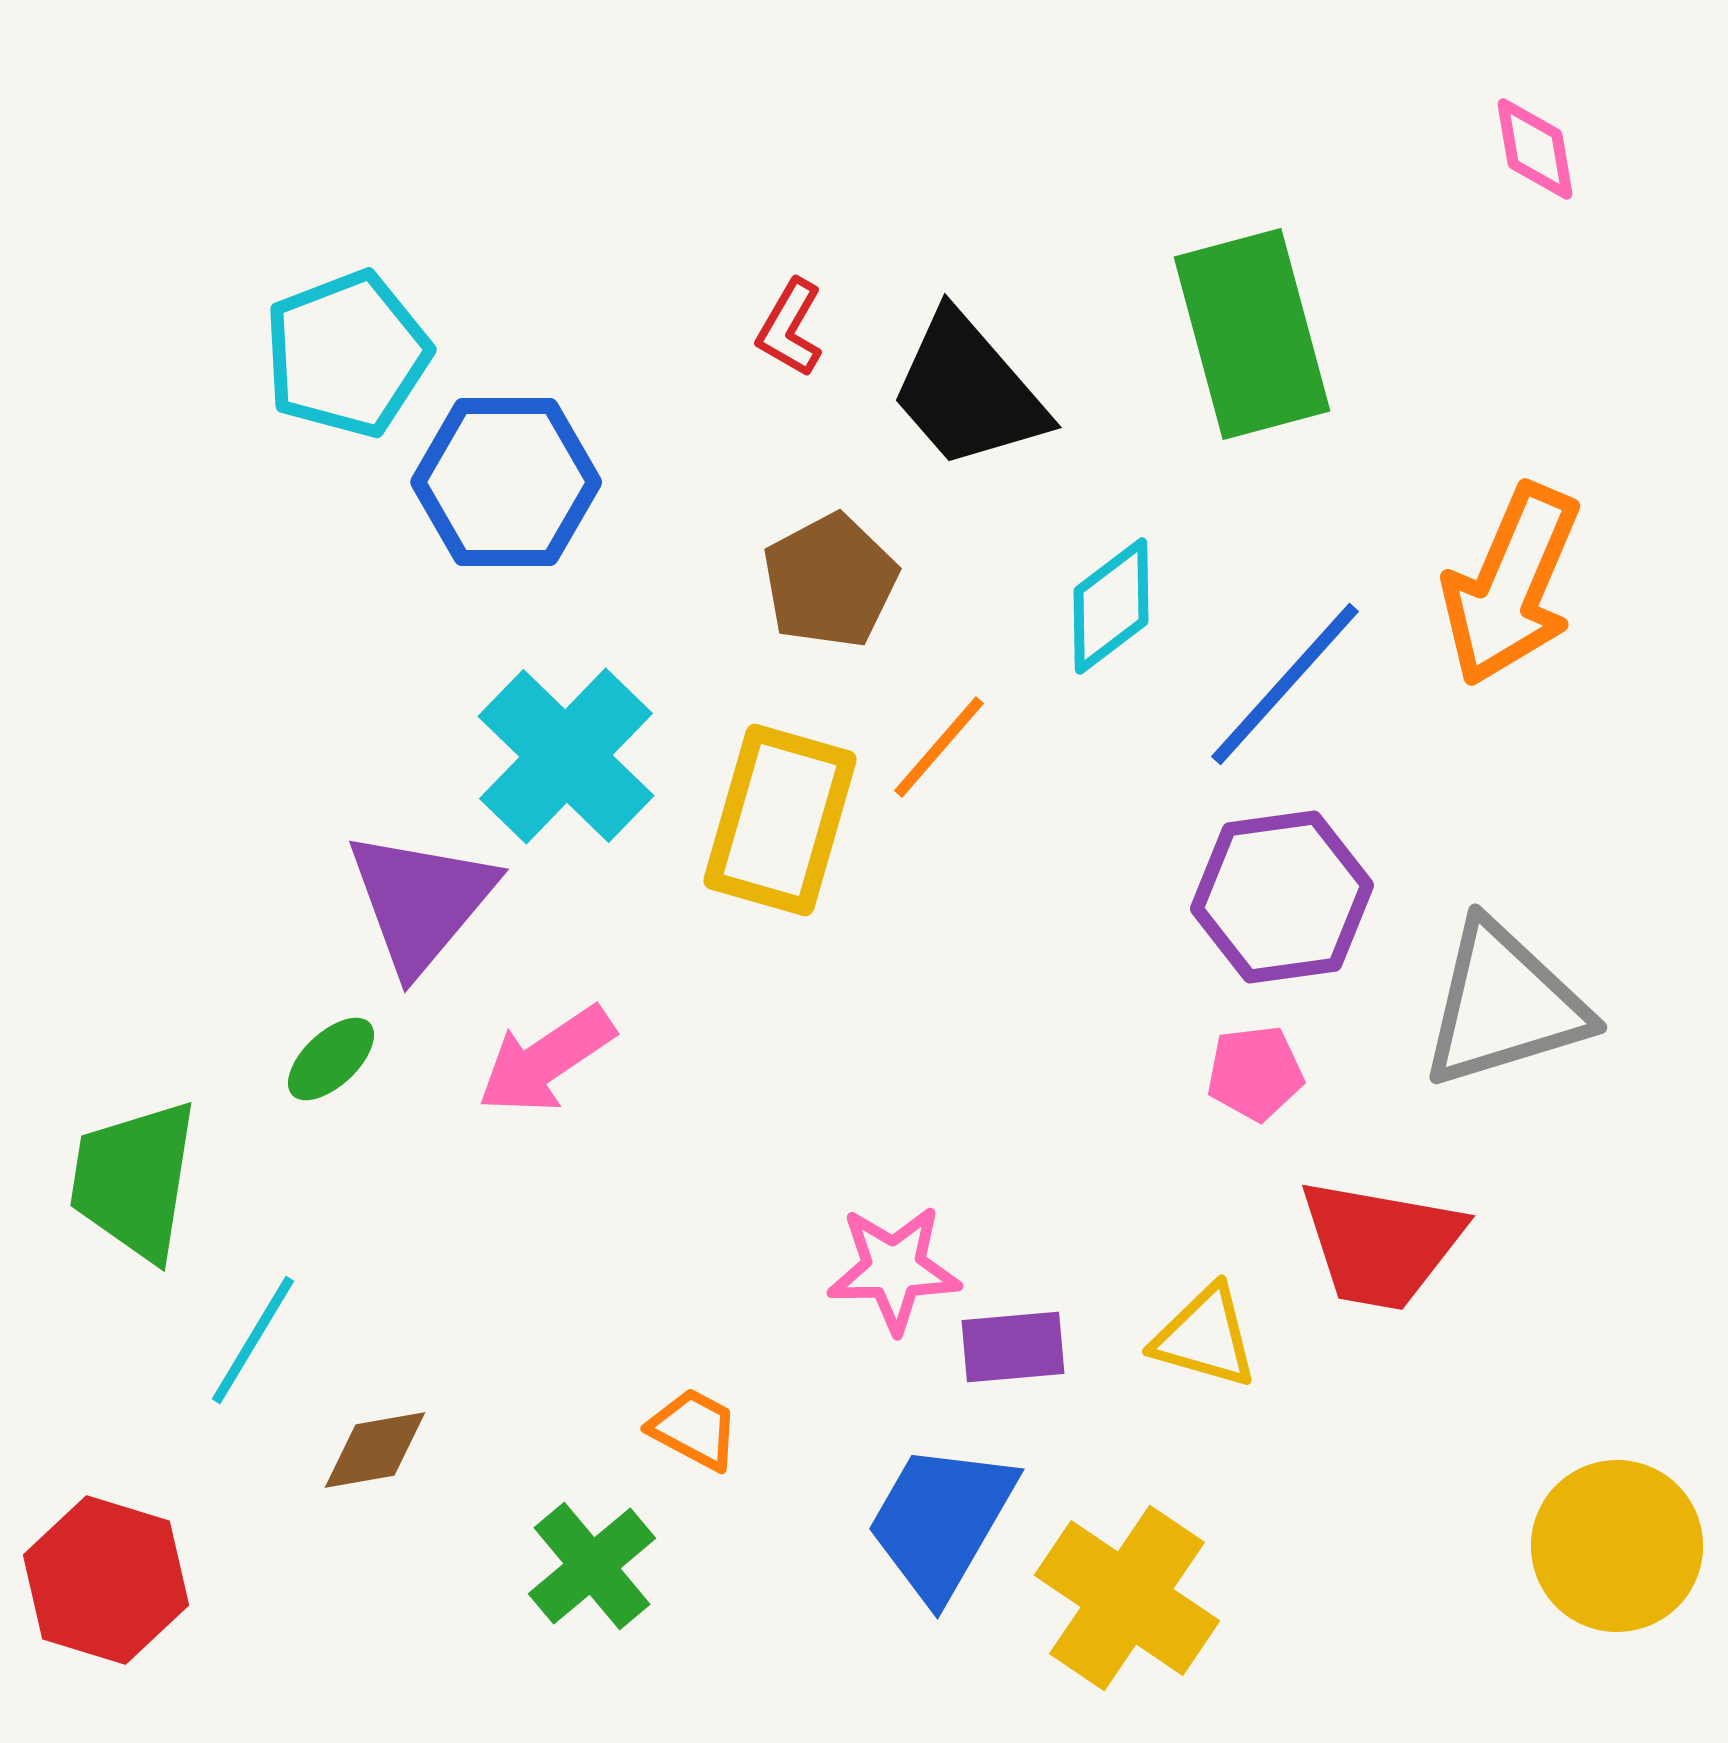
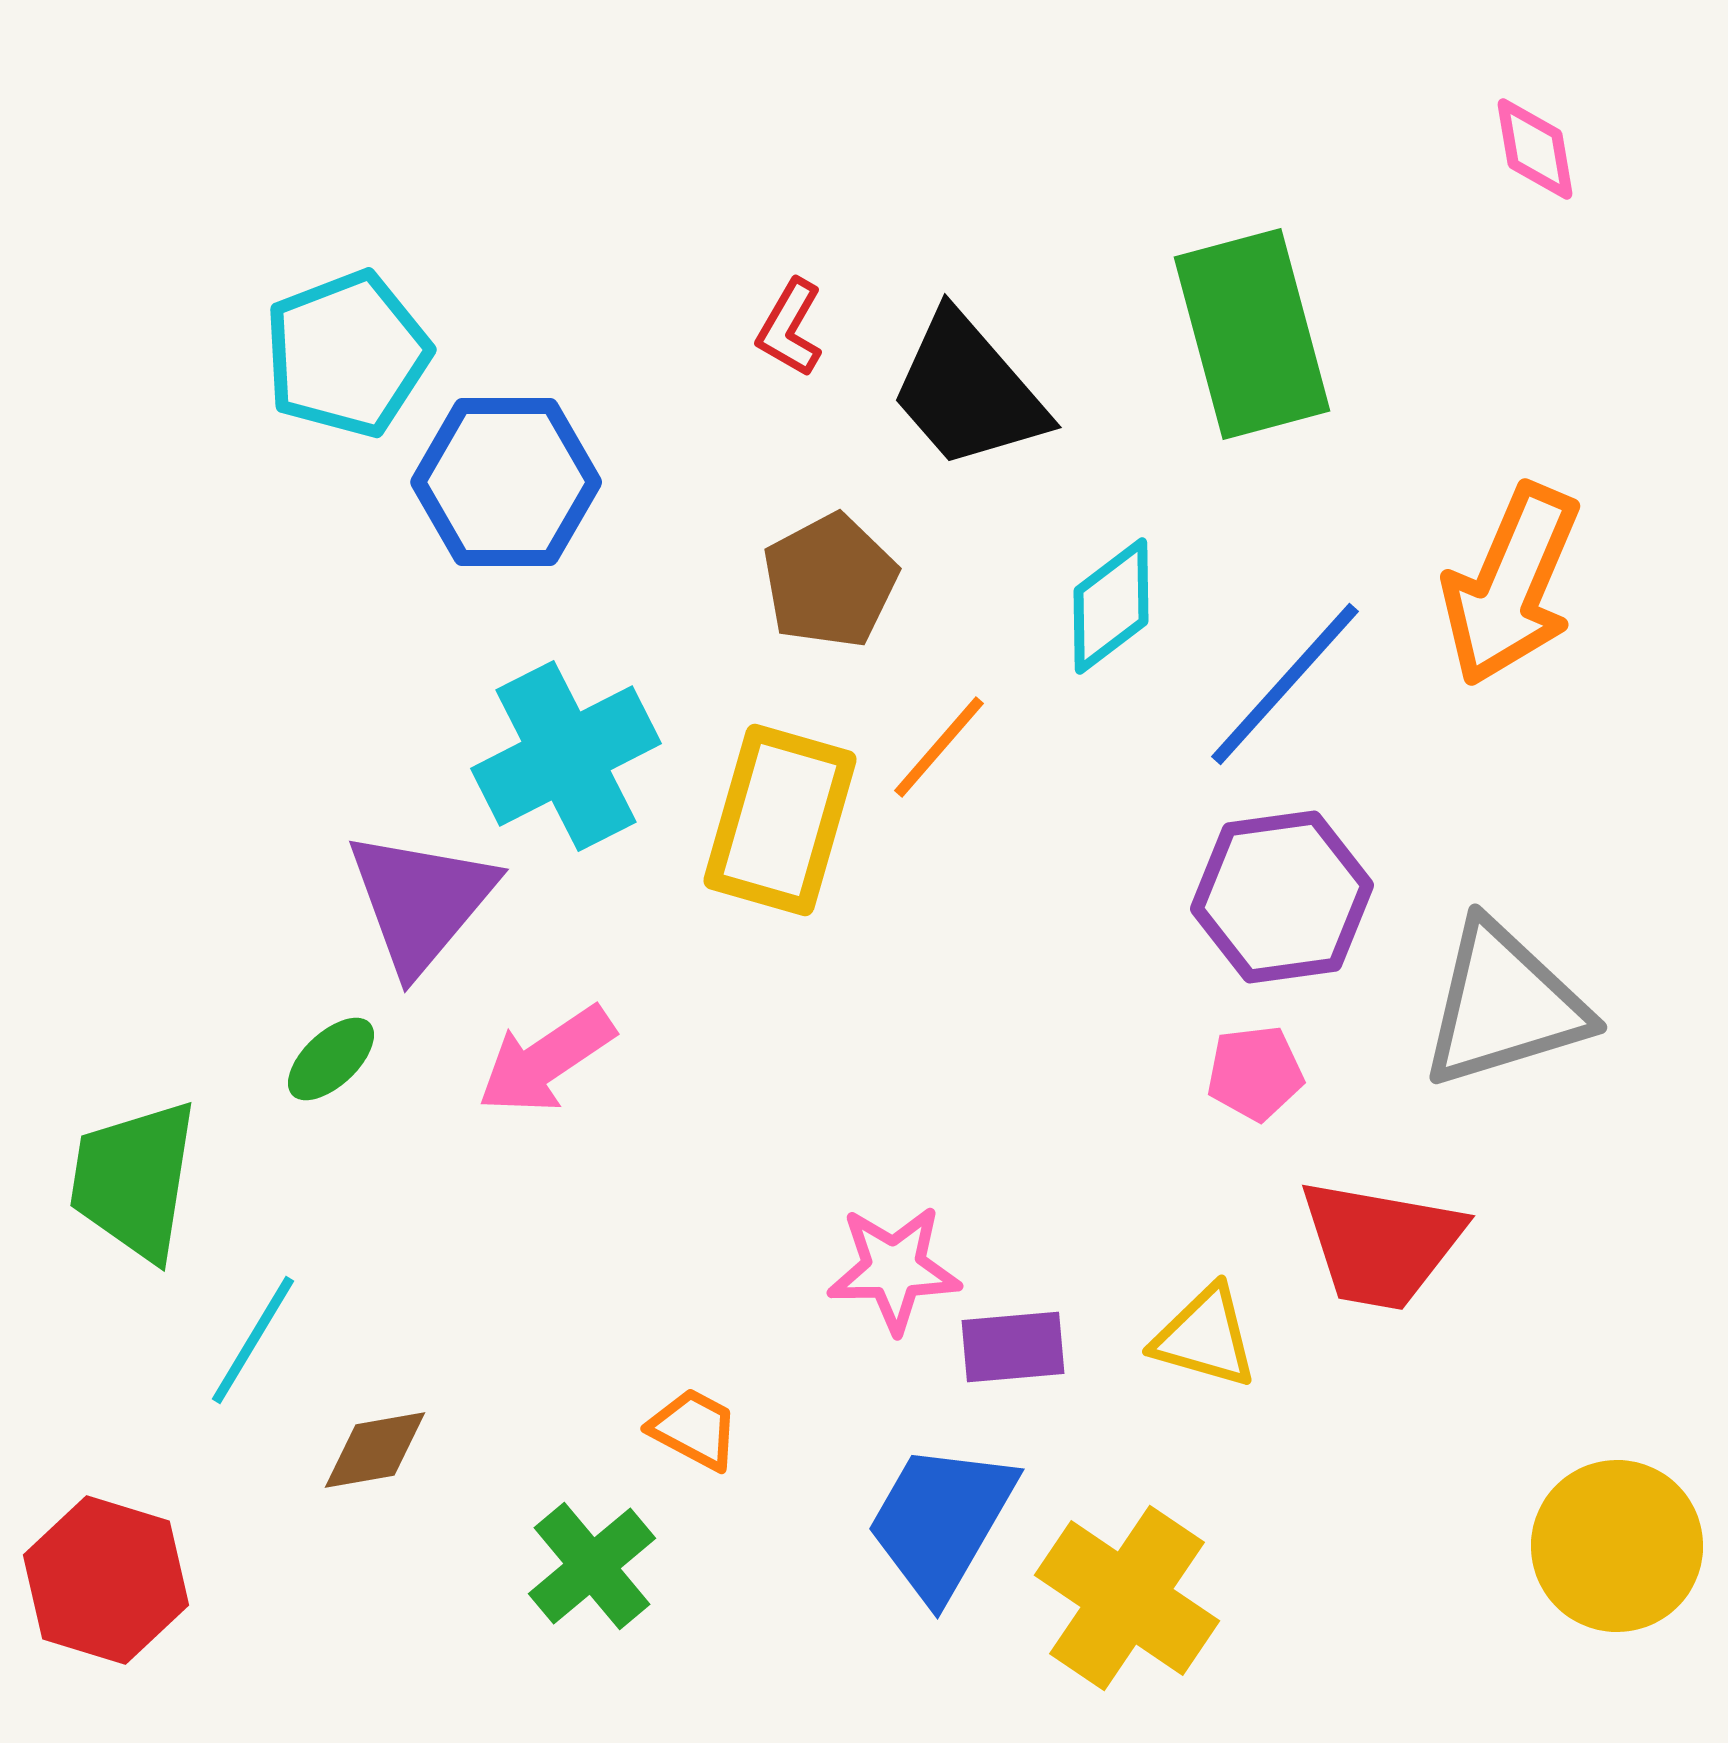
cyan cross: rotated 19 degrees clockwise
